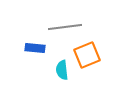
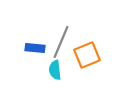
gray line: moved 4 px left, 15 px down; rotated 60 degrees counterclockwise
cyan semicircle: moved 7 px left
